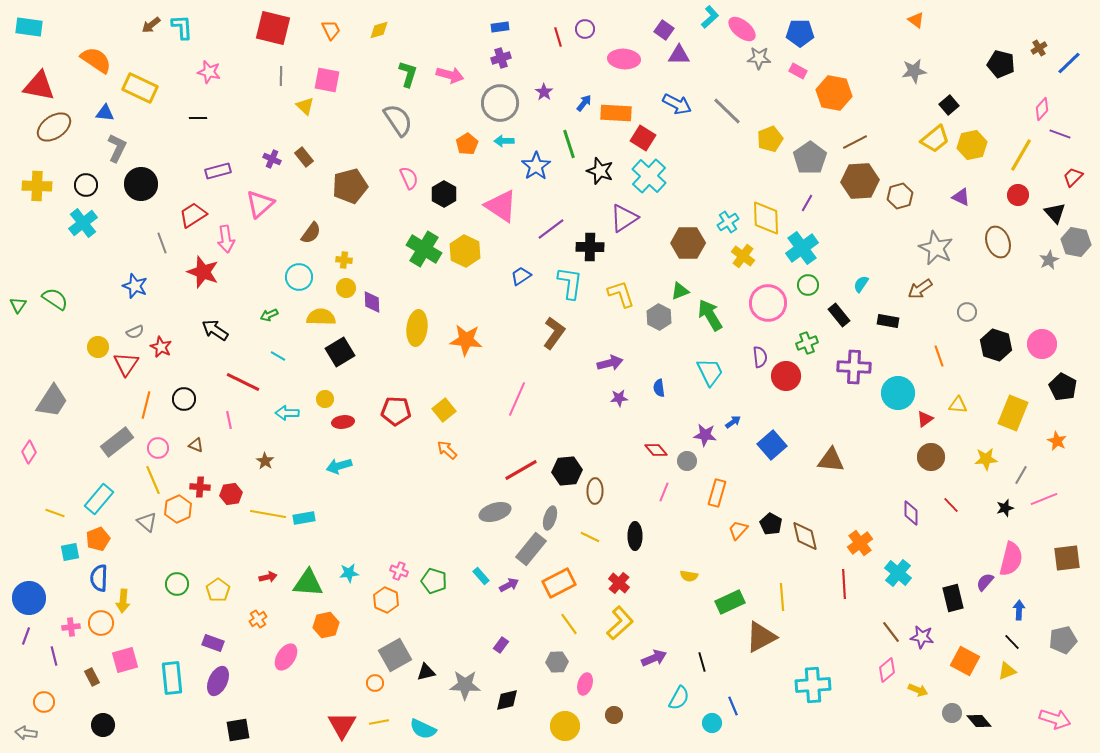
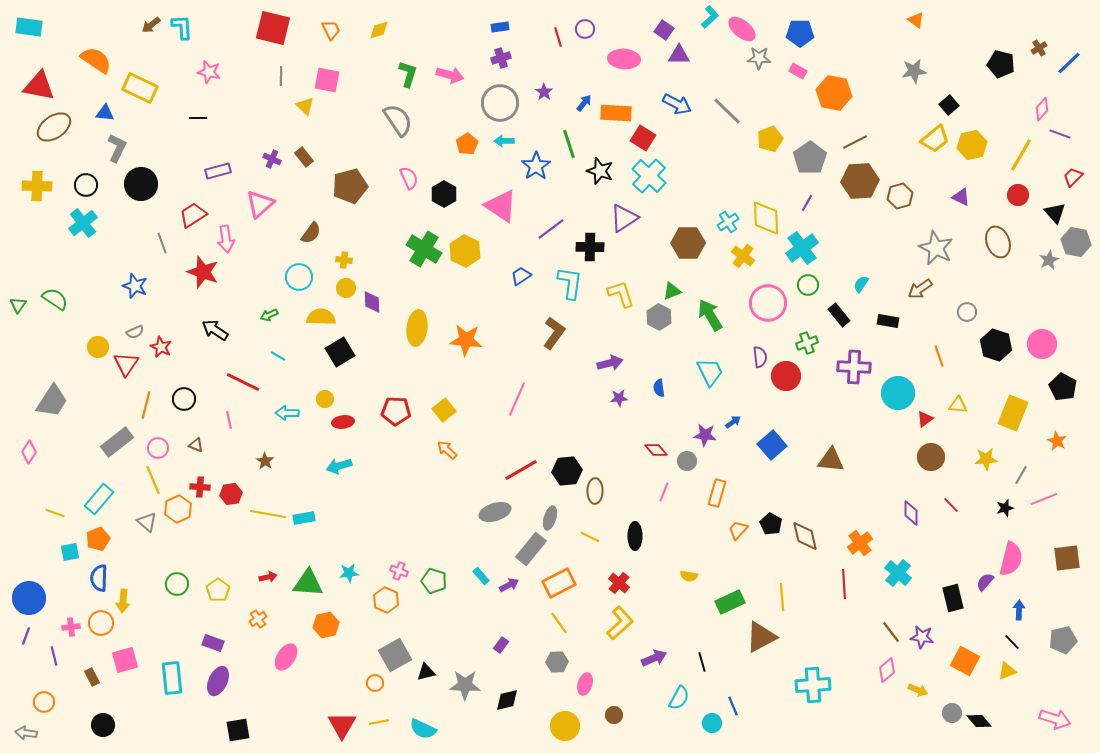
green triangle at (680, 291): moved 8 px left
yellow line at (569, 624): moved 10 px left, 1 px up
